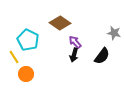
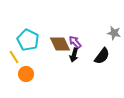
brown diamond: moved 21 px down; rotated 30 degrees clockwise
